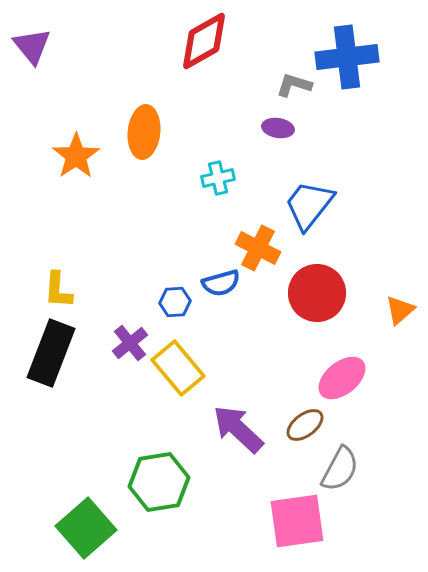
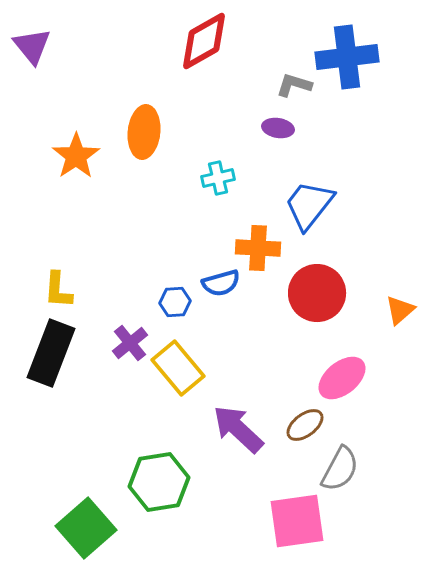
orange cross: rotated 24 degrees counterclockwise
